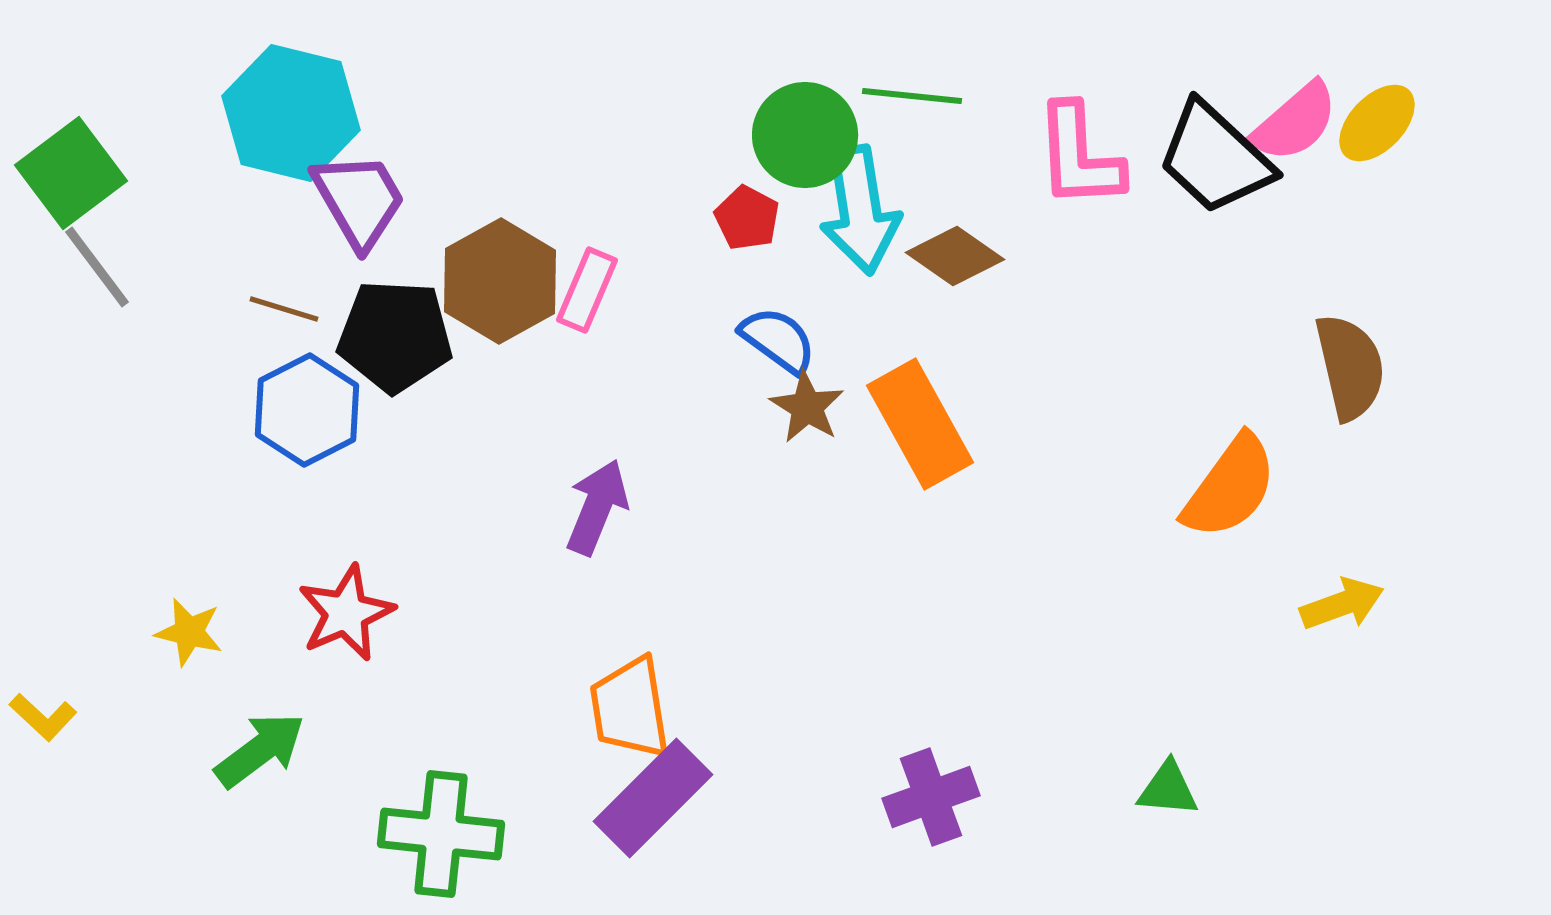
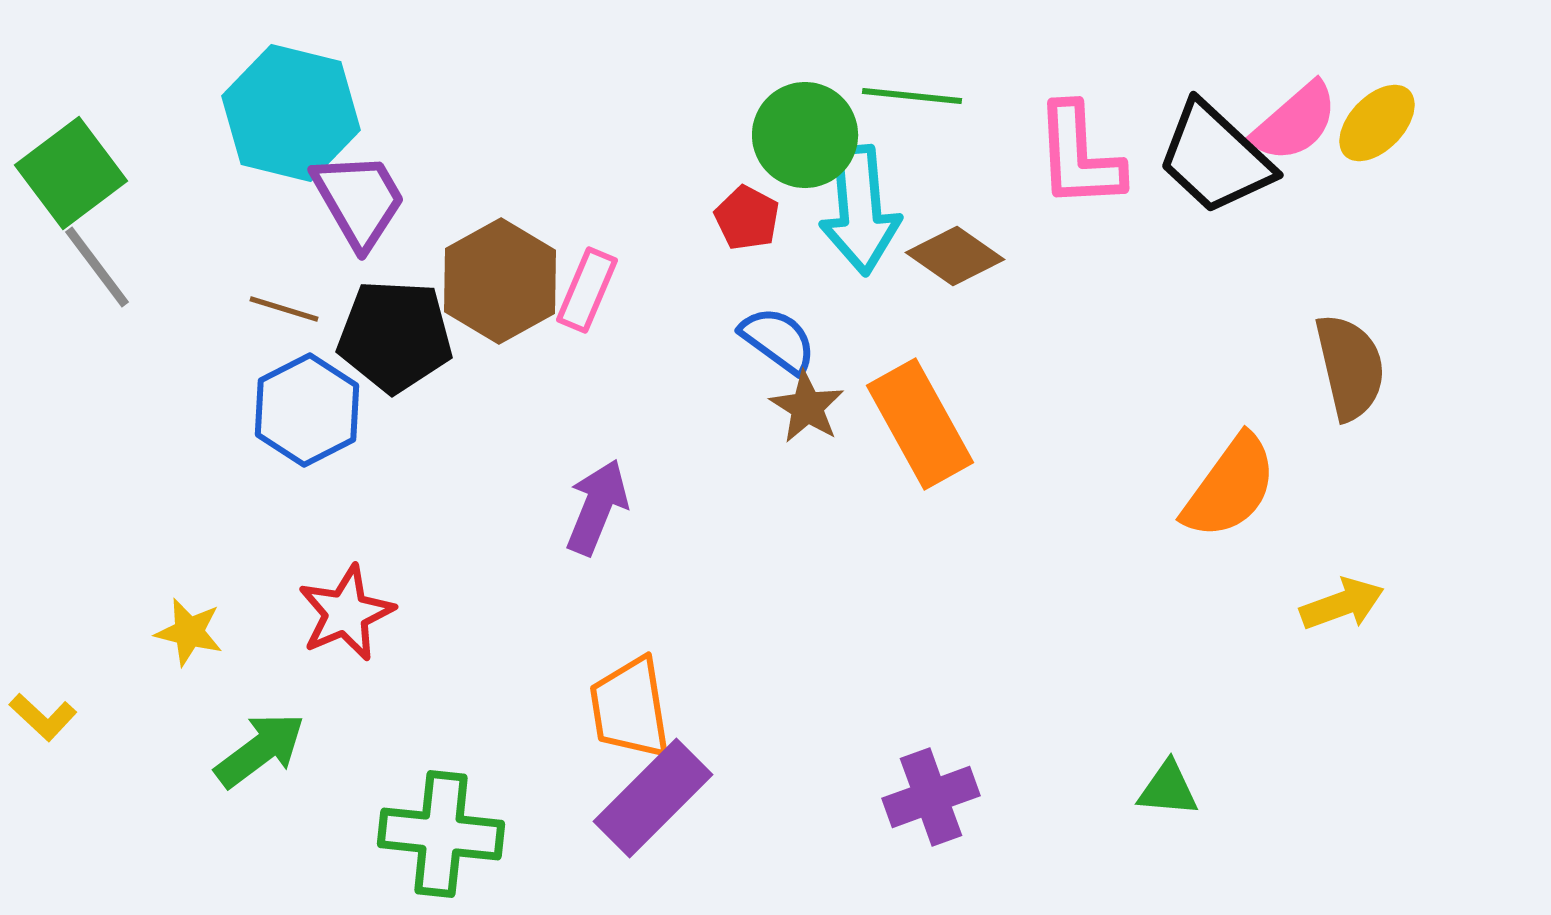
cyan arrow: rotated 4 degrees clockwise
